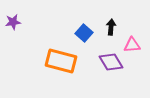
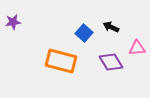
black arrow: rotated 70 degrees counterclockwise
pink triangle: moved 5 px right, 3 px down
